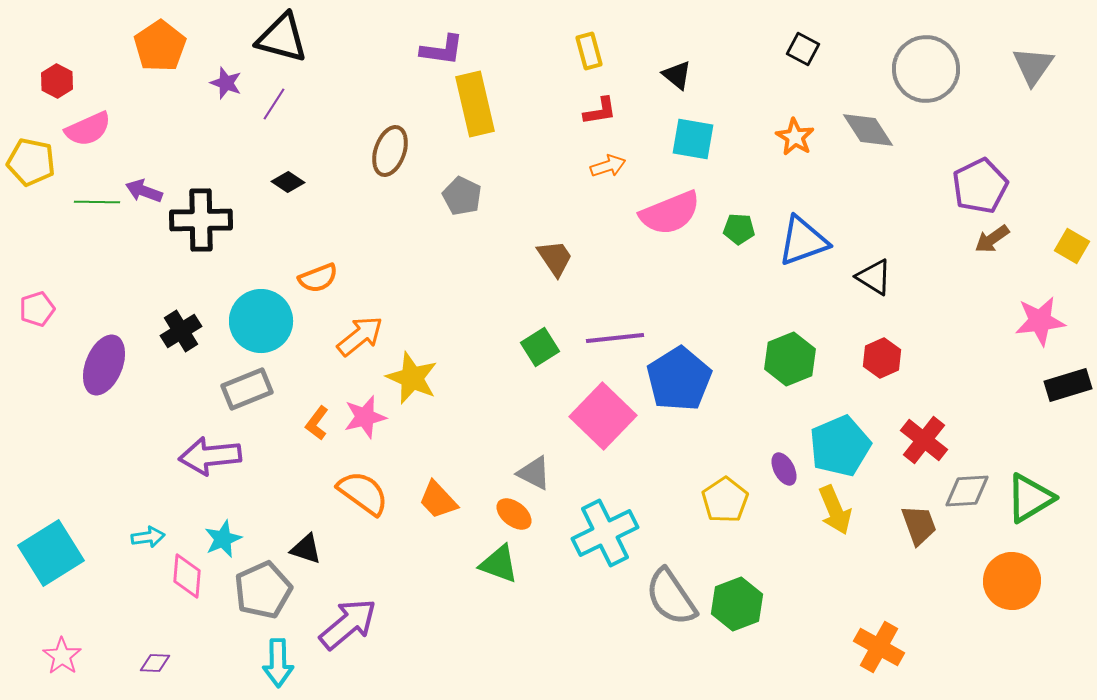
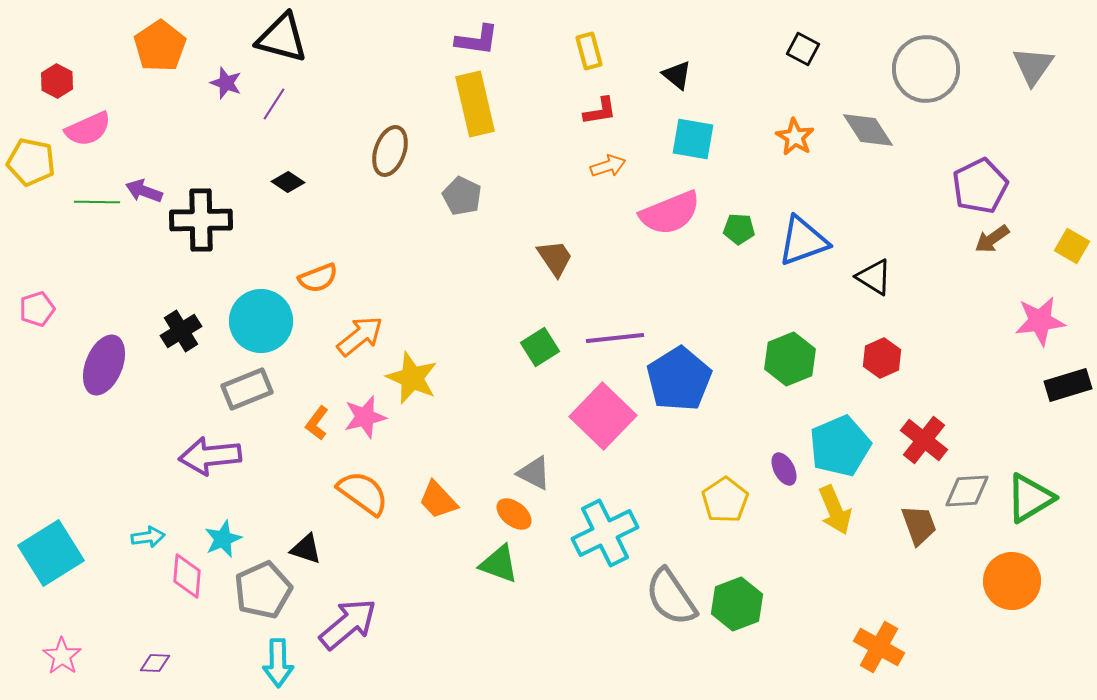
purple L-shape at (442, 50): moved 35 px right, 10 px up
